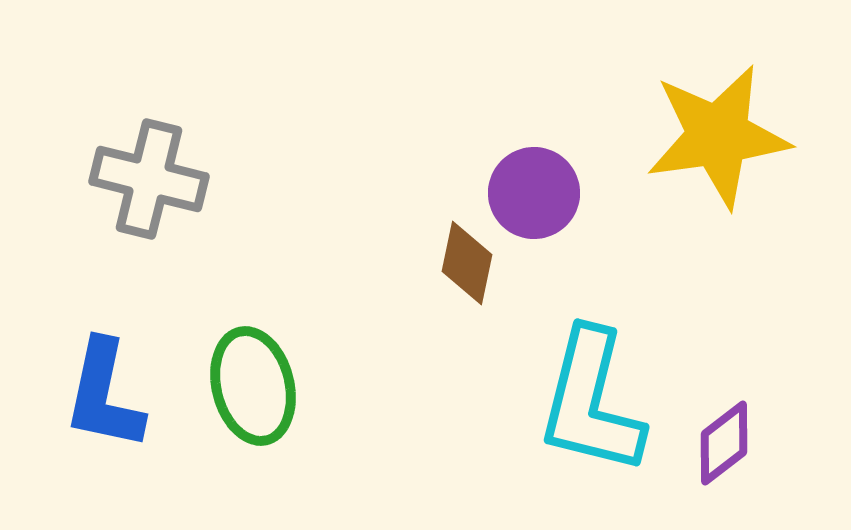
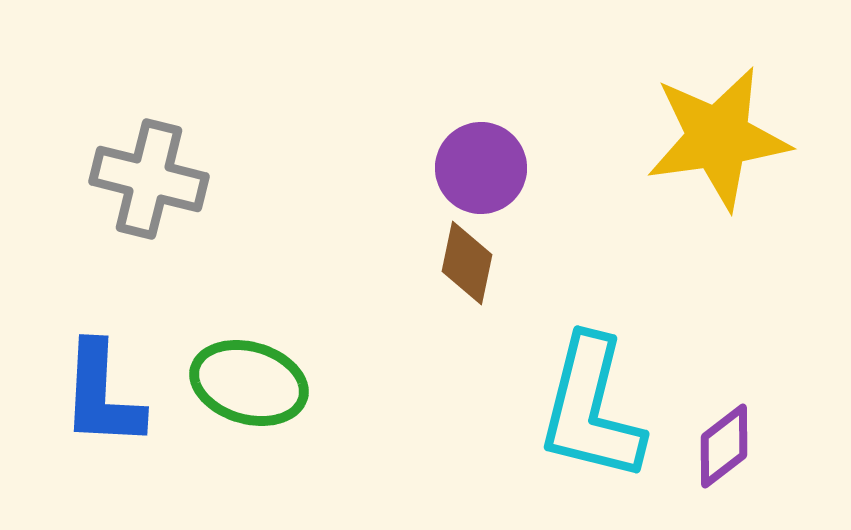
yellow star: moved 2 px down
purple circle: moved 53 px left, 25 px up
green ellipse: moved 4 px left, 3 px up; rotated 60 degrees counterclockwise
blue L-shape: moved 2 px left; rotated 9 degrees counterclockwise
cyan L-shape: moved 7 px down
purple diamond: moved 3 px down
